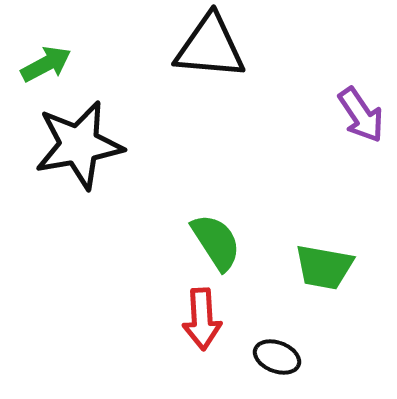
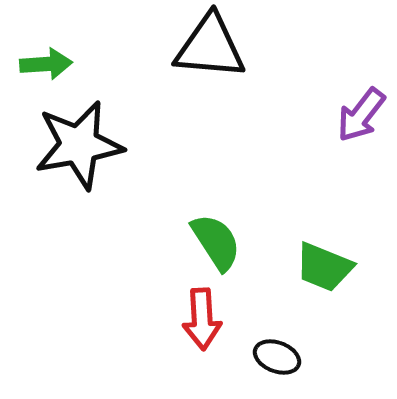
green arrow: rotated 24 degrees clockwise
purple arrow: rotated 72 degrees clockwise
green trapezoid: rotated 12 degrees clockwise
